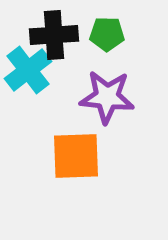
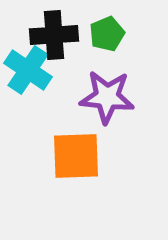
green pentagon: rotated 24 degrees counterclockwise
cyan cross: rotated 18 degrees counterclockwise
